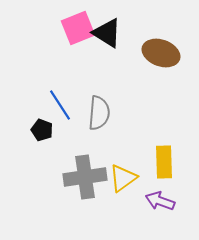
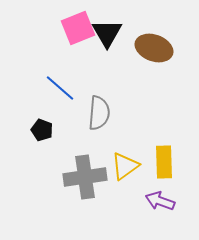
black triangle: rotated 28 degrees clockwise
brown ellipse: moved 7 px left, 5 px up
blue line: moved 17 px up; rotated 16 degrees counterclockwise
yellow triangle: moved 2 px right, 12 px up
